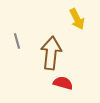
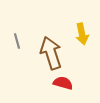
yellow arrow: moved 5 px right, 15 px down; rotated 15 degrees clockwise
brown arrow: rotated 24 degrees counterclockwise
